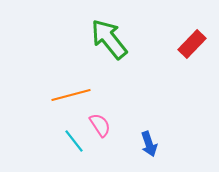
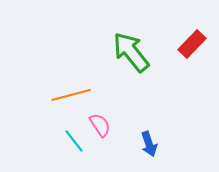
green arrow: moved 22 px right, 13 px down
